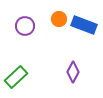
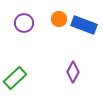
purple circle: moved 1 px left, 3 px up
green rectangle: moved 1 px left, 1 px down
